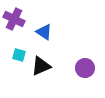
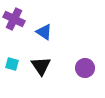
cyan square: moved 7 px left, 9 px down
black triangle: rotated 40 degrees counterclockwise
